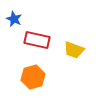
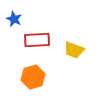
red rectangle: rotated 15 degrees counterclockwise
